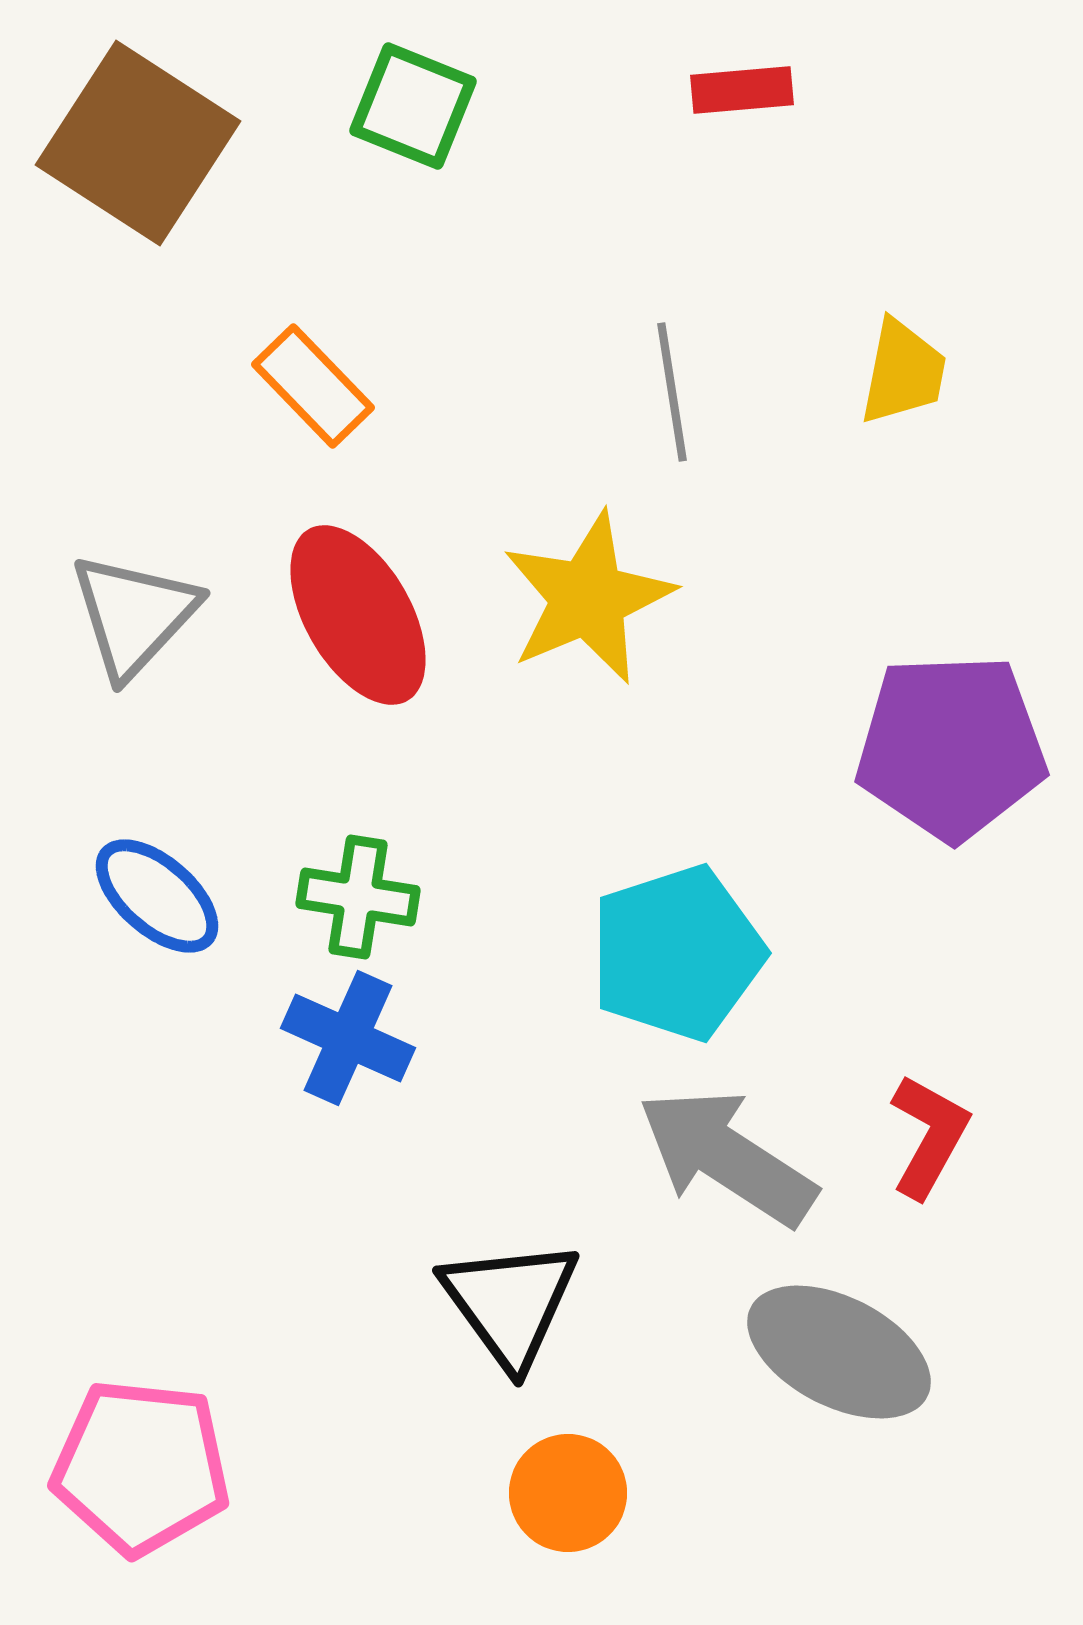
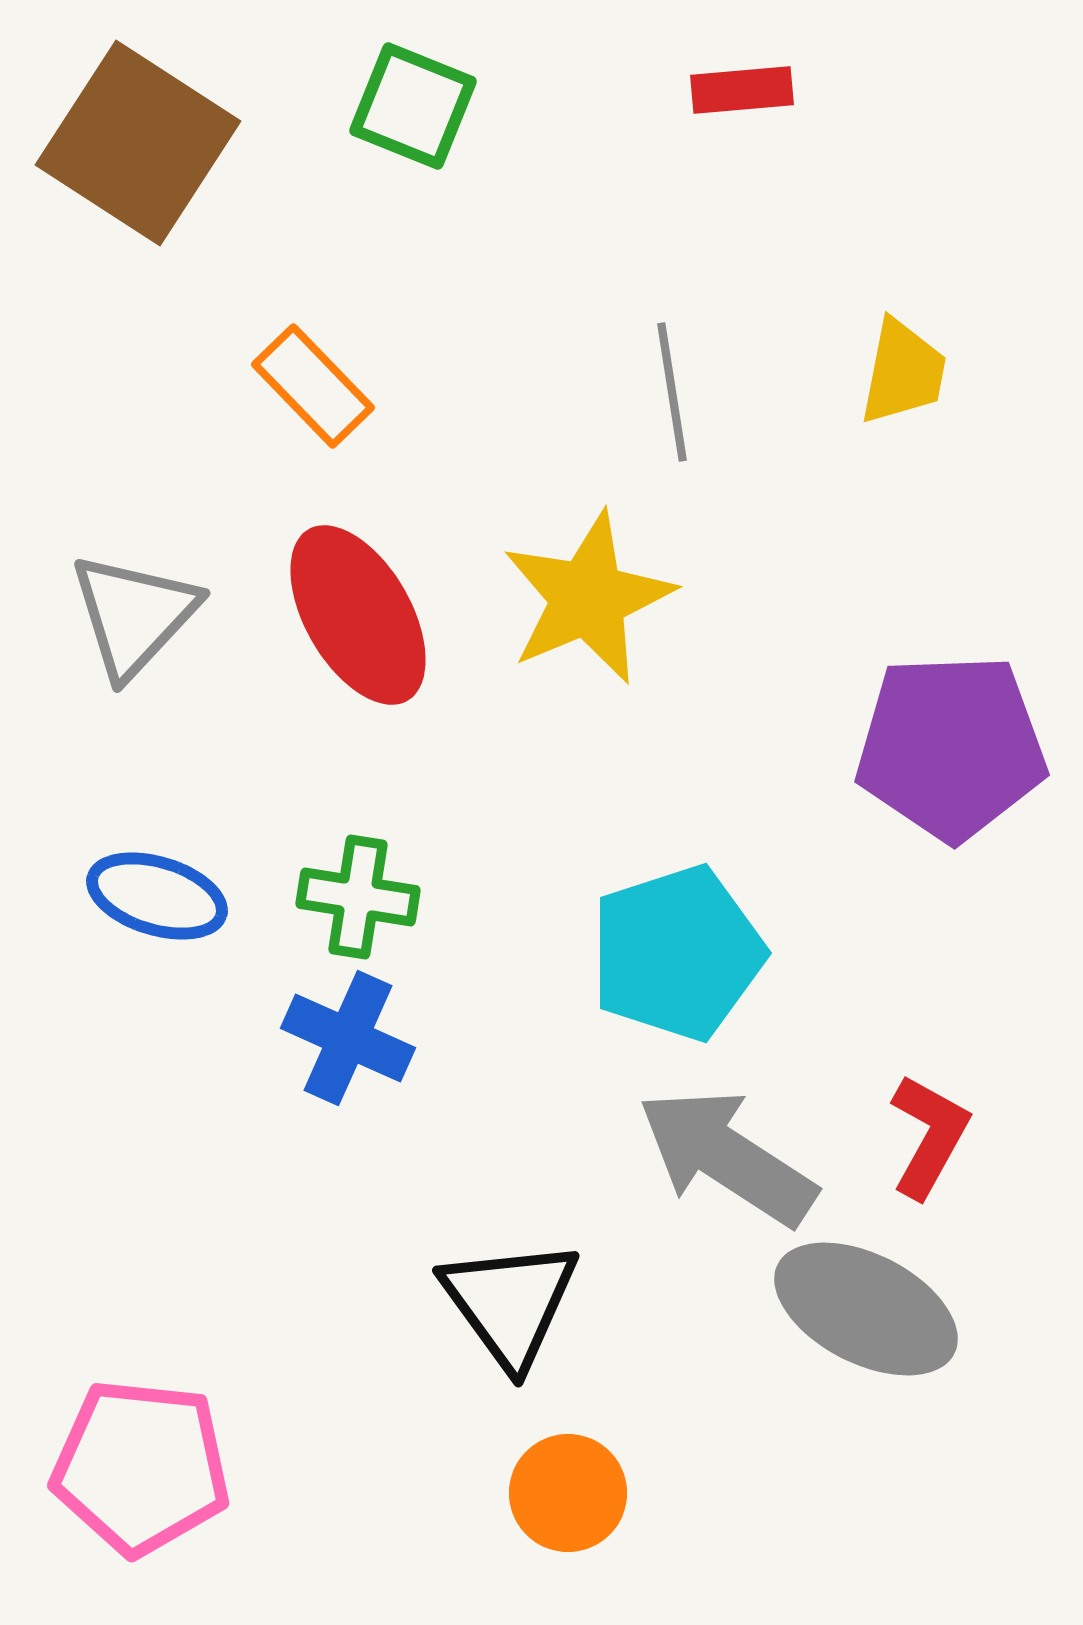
blue ellipse: rotated 24 degrees counterclockwise
gray ellipse: moved 27 px right, 43 px up
